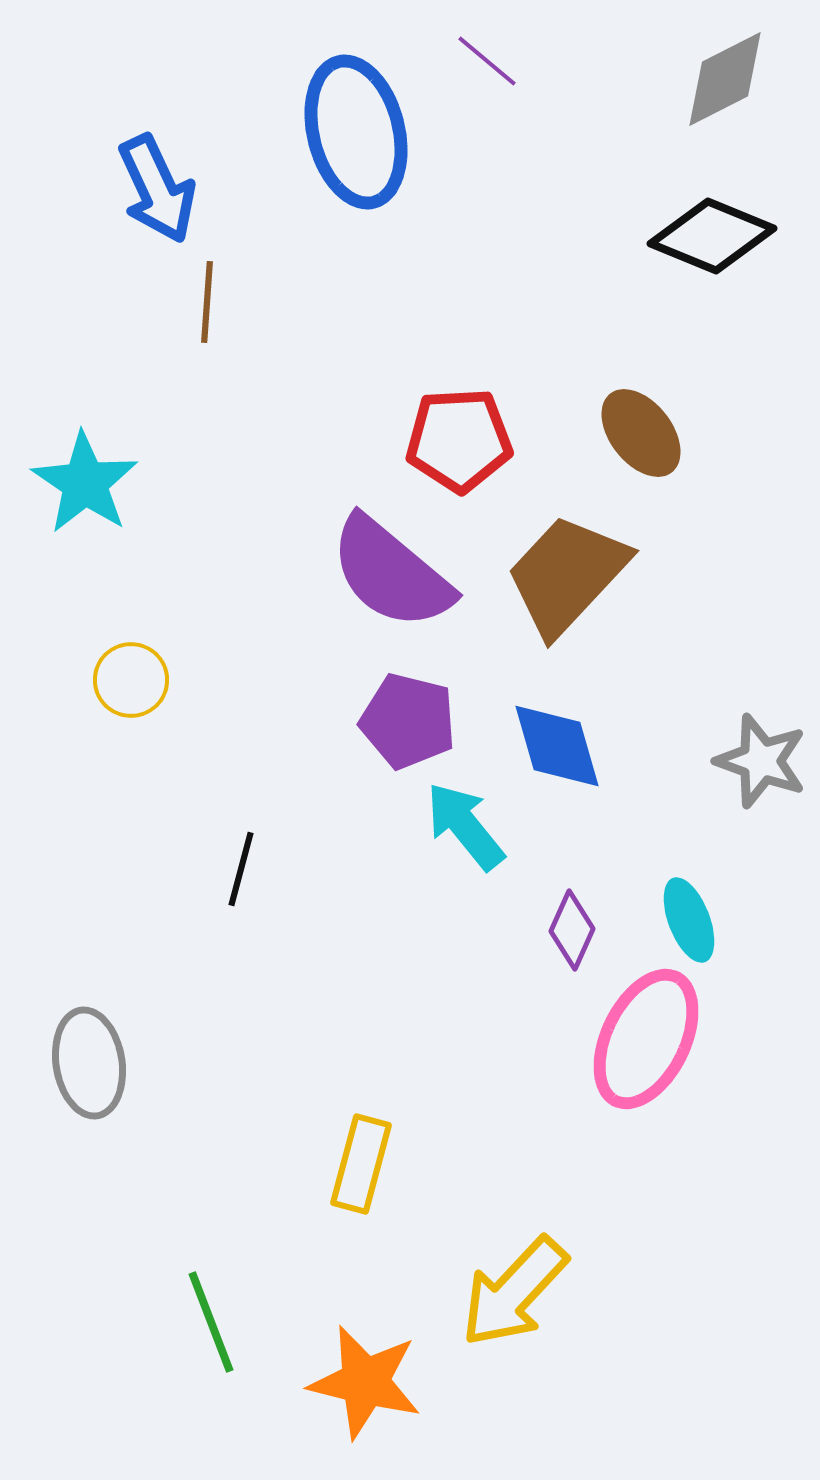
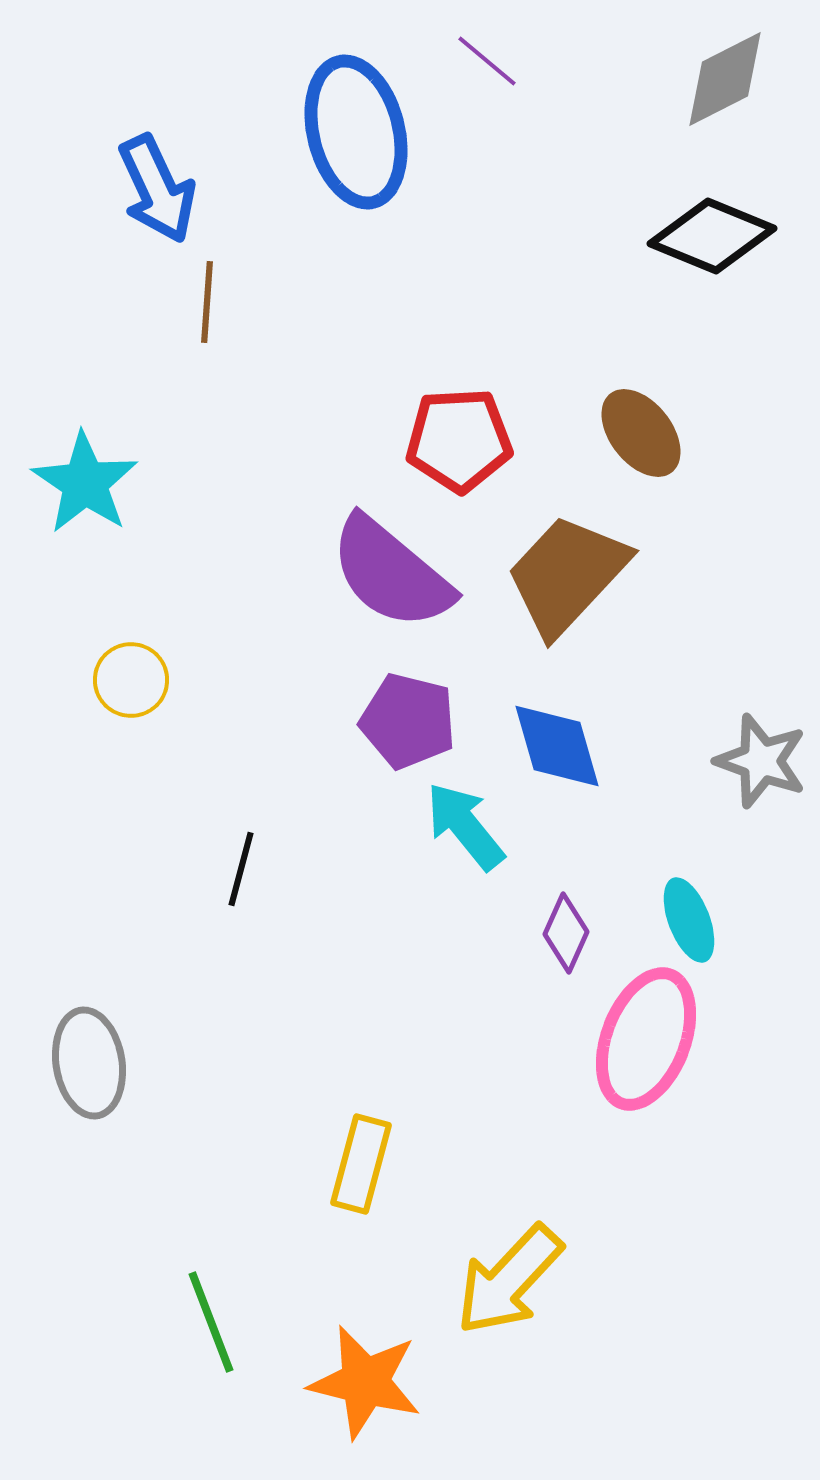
purple diamond: moved 6 px left, 3 px down
pink ellipse: rotated 5 degrees counterclockwise
yellow arrow: moved 5 px left, 12 px up
